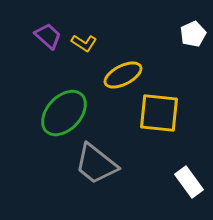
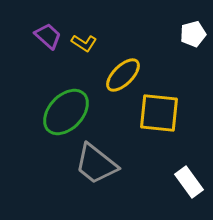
white pentagon: rotated 10 degrees clockwise
yellow ellipse: rotated 18 degrees counterclockwise
green ellipse: moved 2 px right, 1 px up
